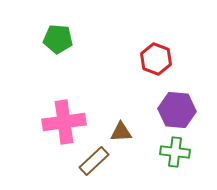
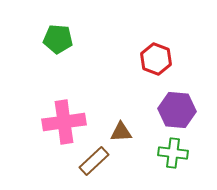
green cross: moved 2 px left, 1 px down
